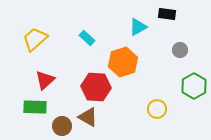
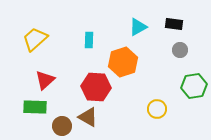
black rectangle: moved 7 px right, 10 px down
cyan rectangle: moved 2 px right, 2 px down; rotated 49 degrees clockwise
green hexagon: rotated 20 degrees clockwise
